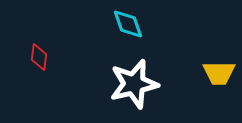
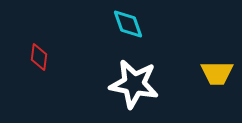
yellow trapezoid: moved 2 px left
white star: rotated 24 degrees clockwise
